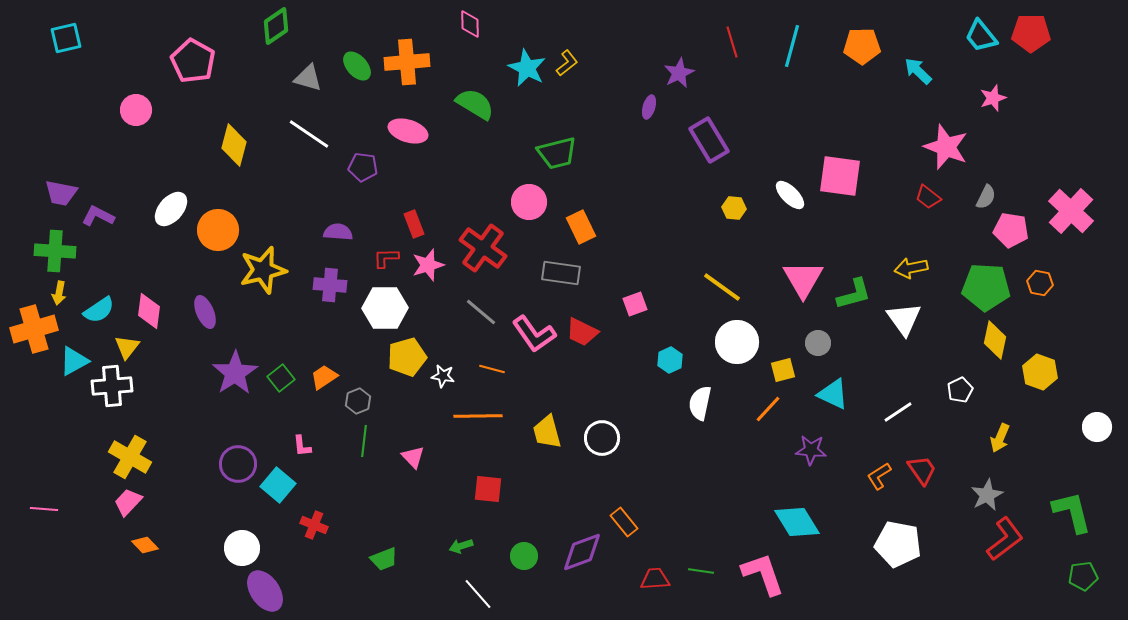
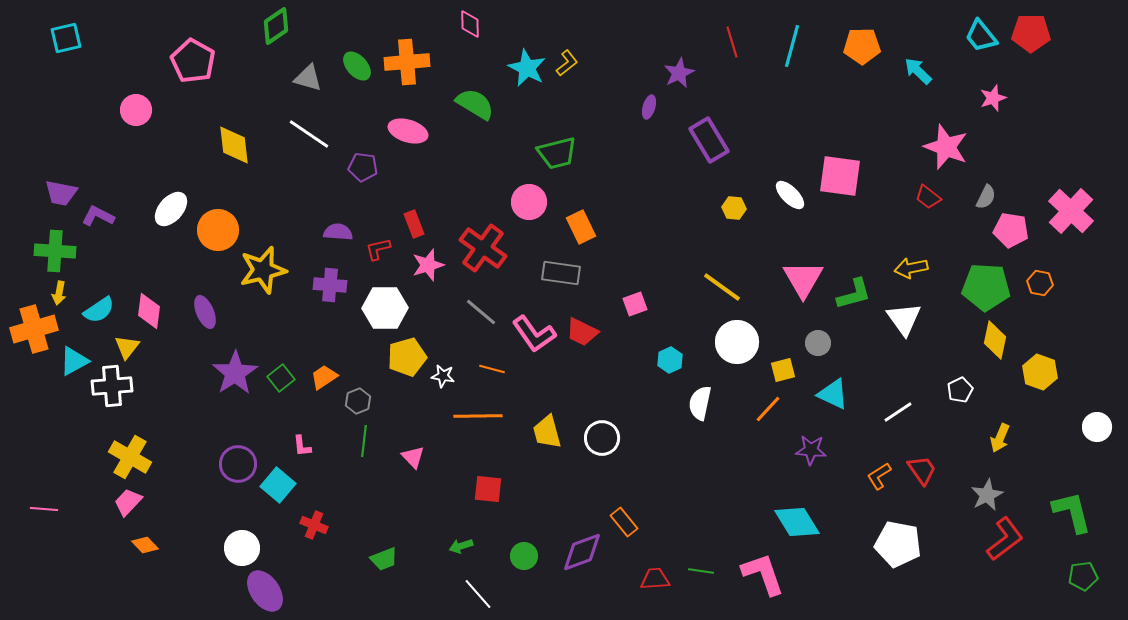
yellow diamond at (234, 145): rotated 21 degrees counterclockwise
red L-shape at (386, 258): moved 8 px left, 9 px up; rotated 12 degrees counterclockwise
